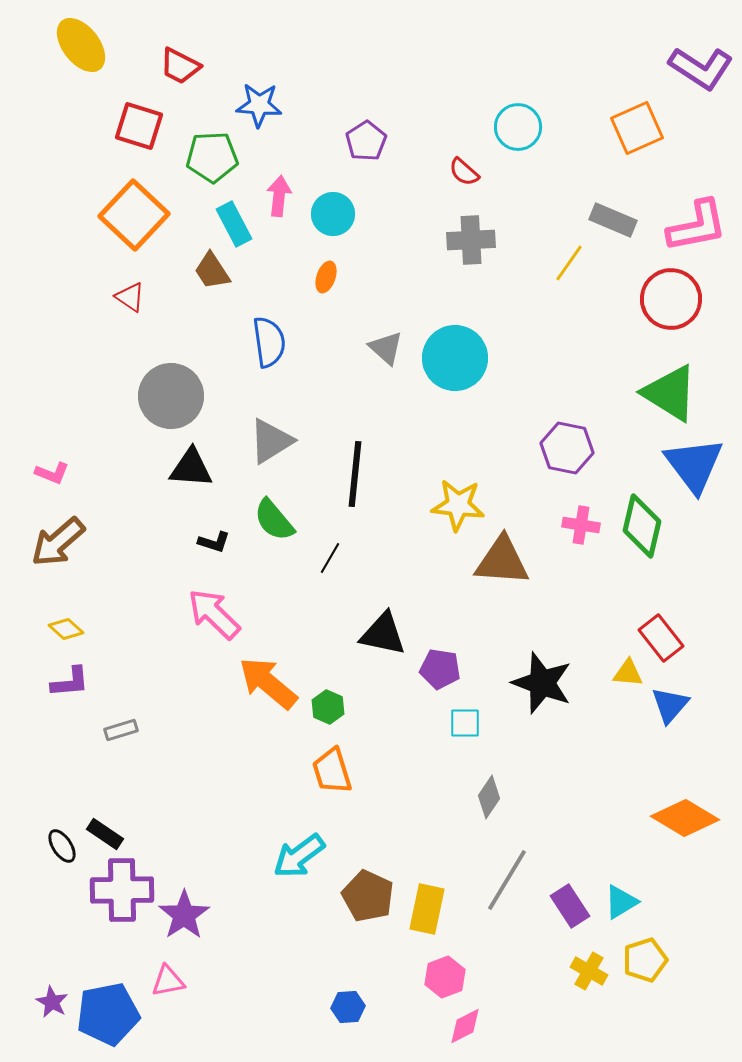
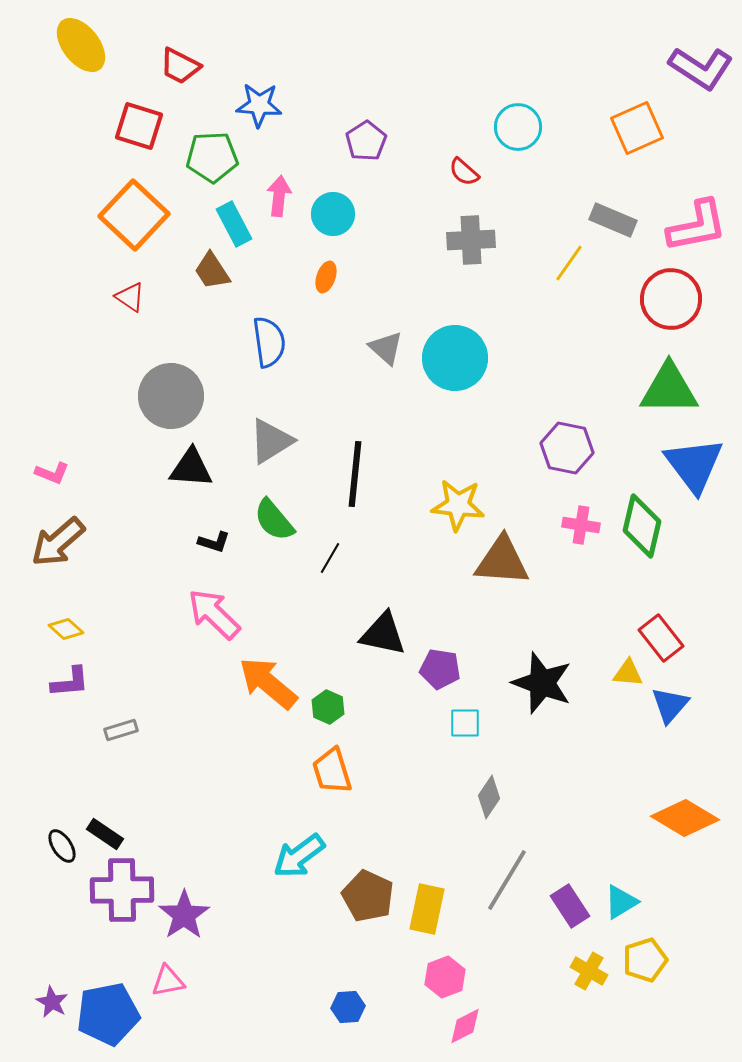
green triangle at (670, 393): moved 1 px left, 4 px up; rotated 32 degrees counterclockwise
